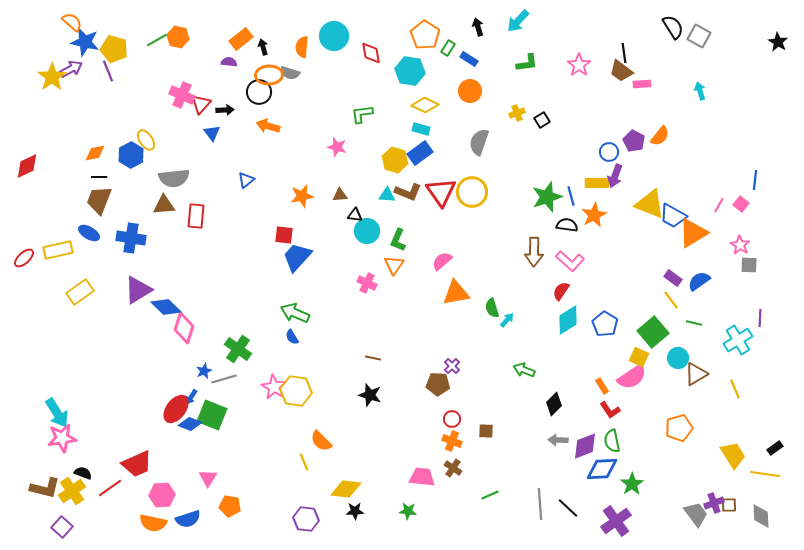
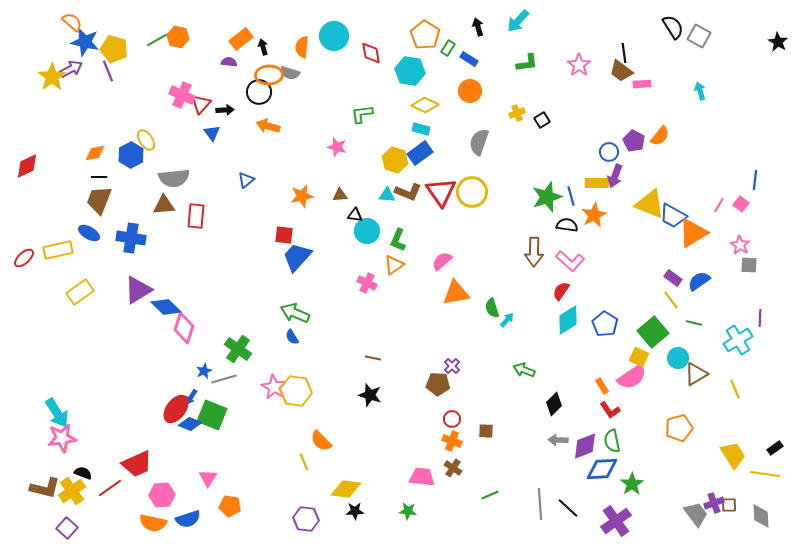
orange triangle at (394, 265): rotated 20 degrees clockwise
purple square at (62, 527): moved 5 px right, 1 px down
